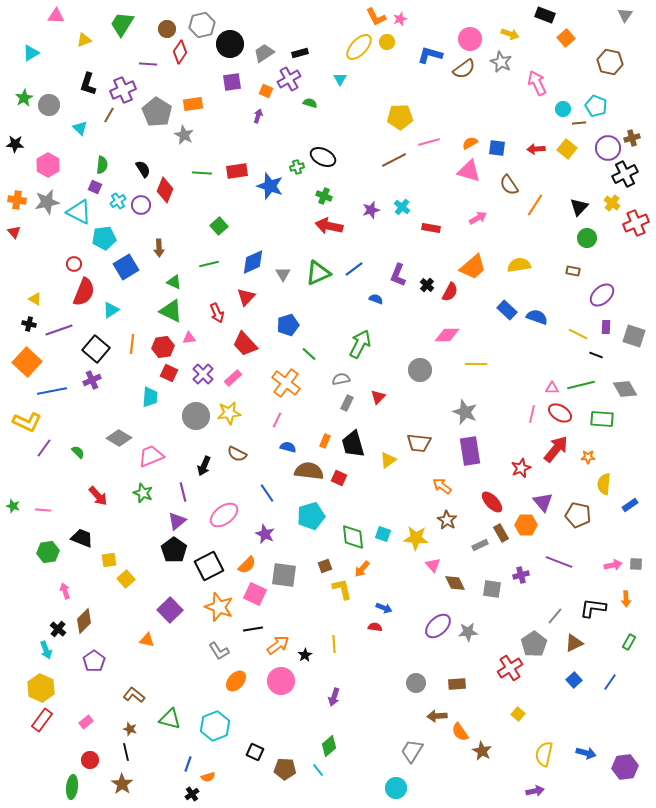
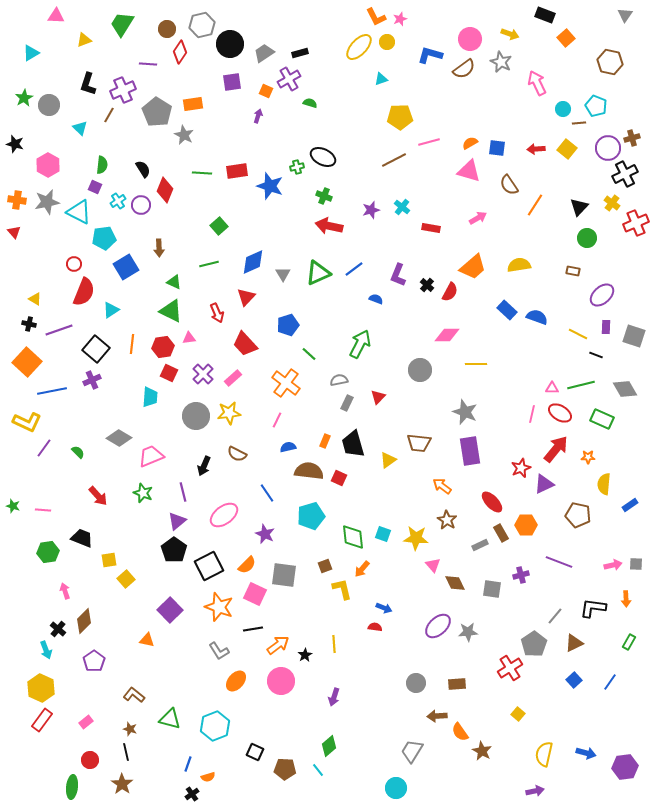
cyan triangle at (340, 79): moved 41 px right; rotated 40 degrees clockwise
black star at (15, 144): rotated 12 degrees clockwise
gray semicircle at (341, 379): moved 2 px left, 1 px down
green rectangle at (602, 419): rotated 20 degrees clockwise
blue semicircle at (288, 447): rotated 28 degrees counterclockwise
purple triangle at (543, 502): moved 1 px right, 18 px up; rotated 45 degrees clockwise
